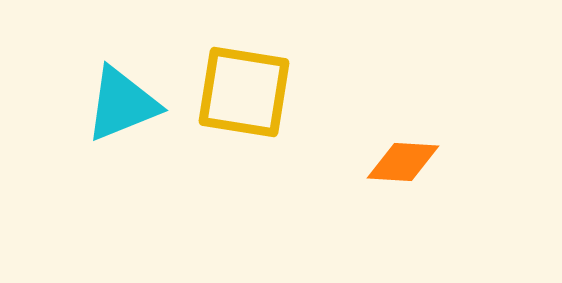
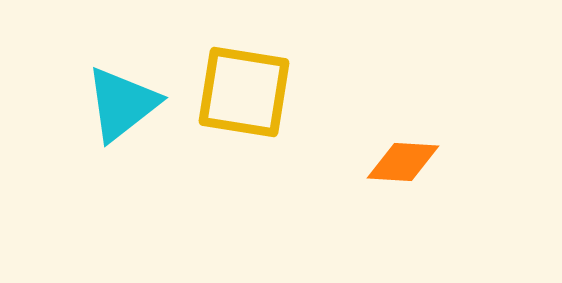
cyan triangle: rotated 16 degrees counterclockwise
